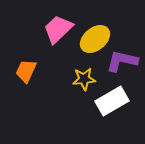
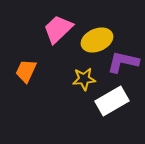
yellow ellipse: moved 2 px right, 1 px down; rotated 16 degrees clockwise
purple L-shape: moved 1 px right, 1 px down
